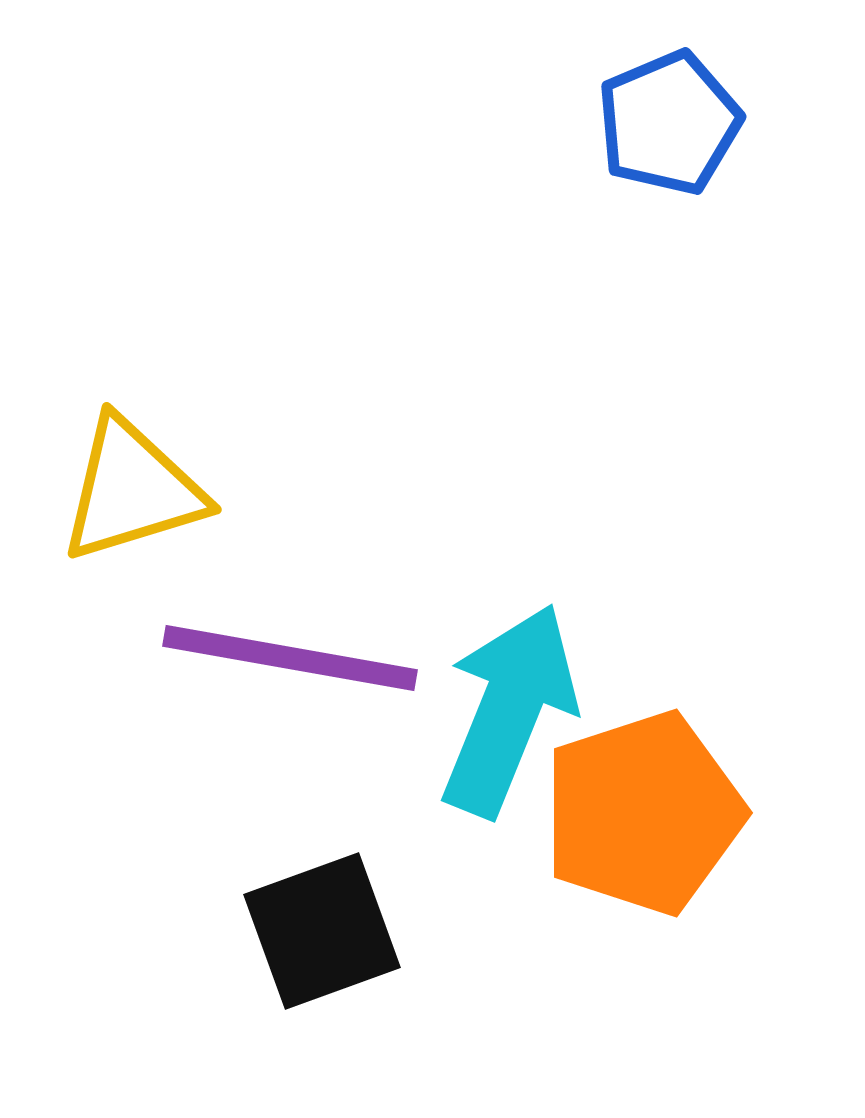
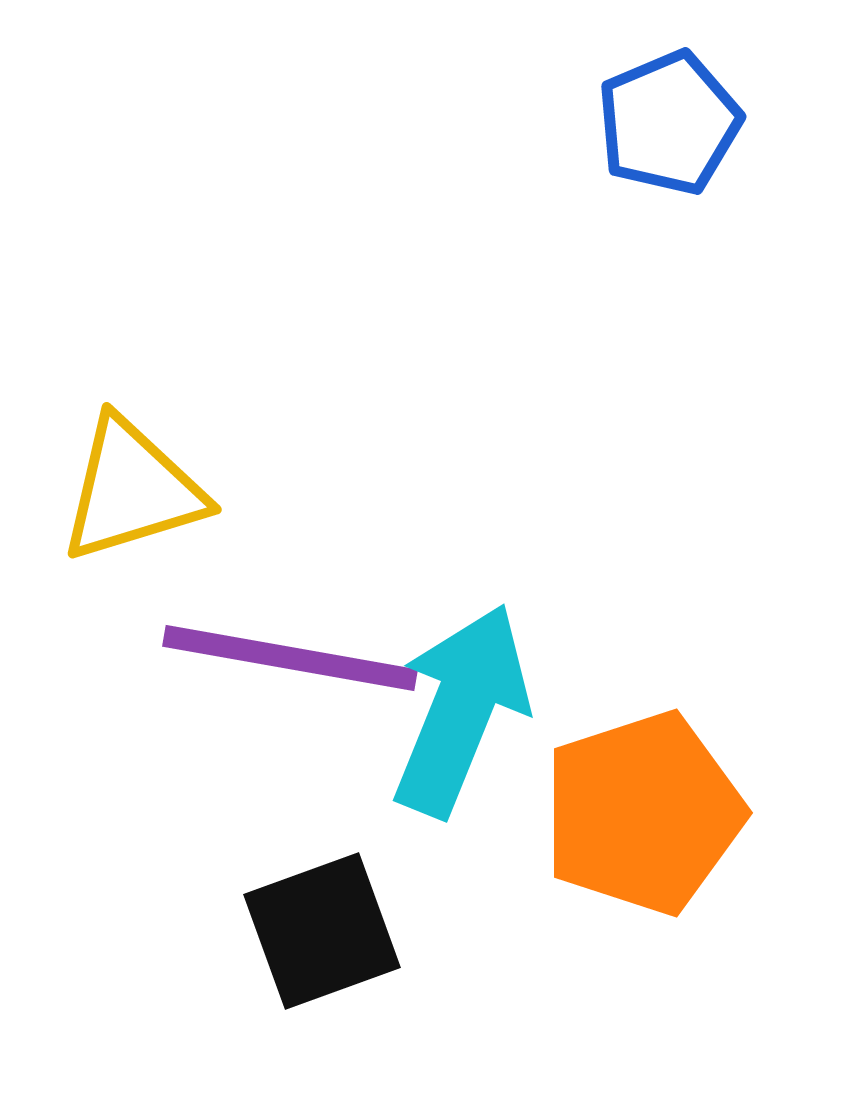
cyan arrow: moved 48 px left
